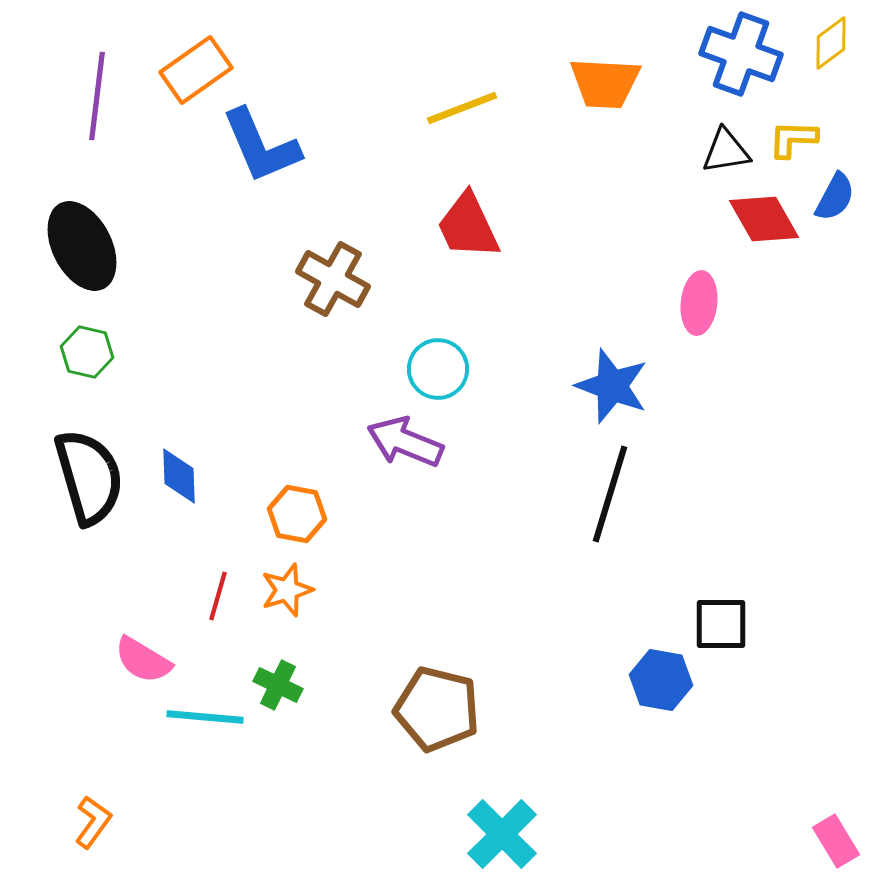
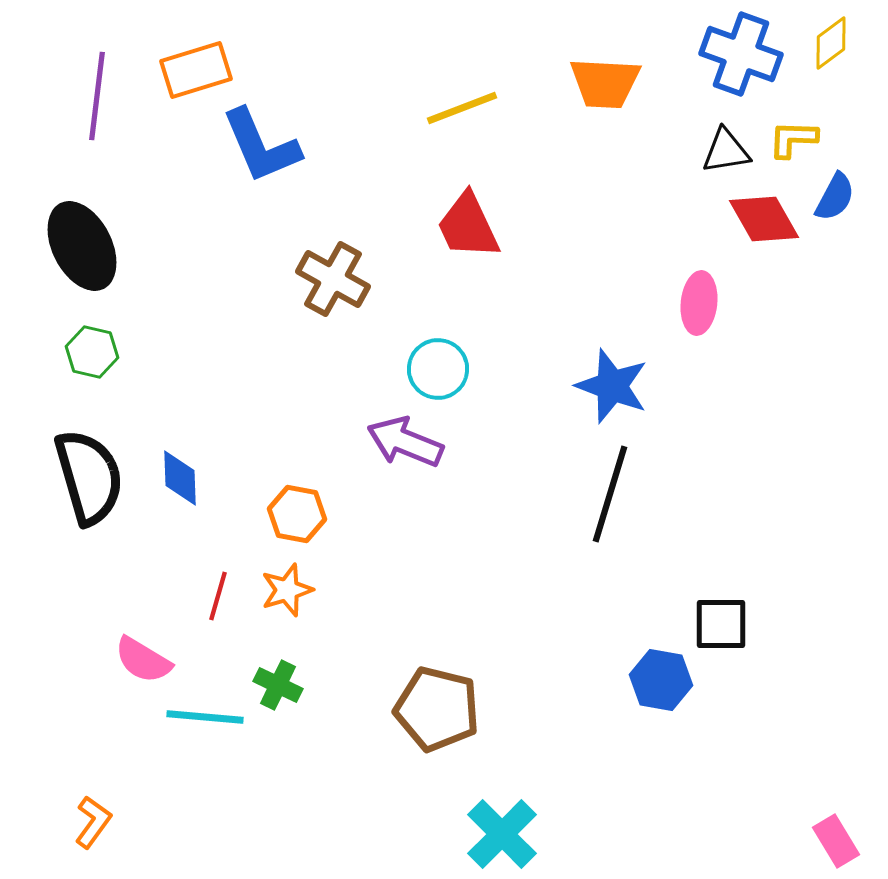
orange rectangle: rotated 18 degrees clockwise
green hexagon: moved 5 px right
blue diamond: moved 1 px right, 2 px down
